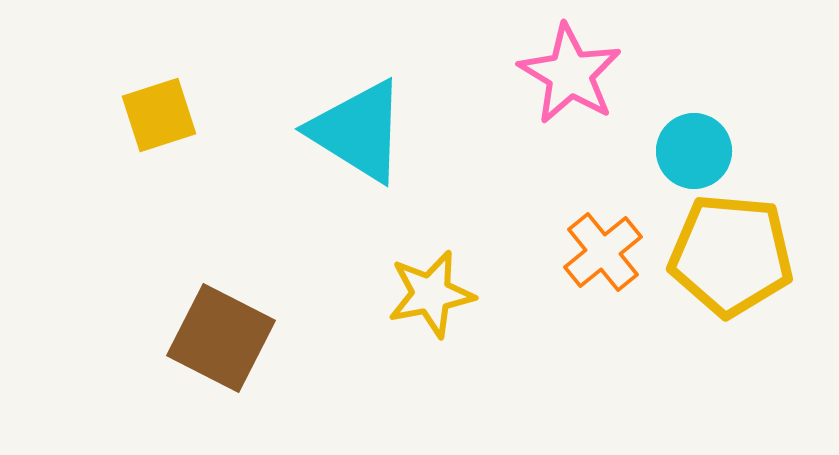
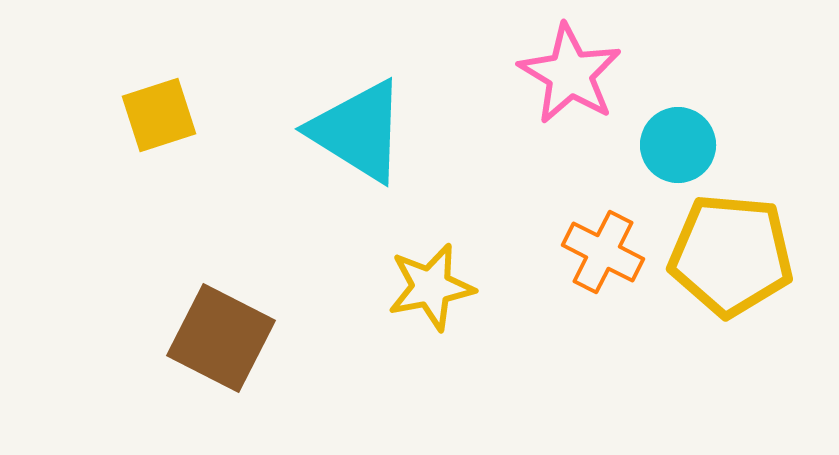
cyan circle: moved 16 px left, 6 px up
orange cross: rotated 24 degrees counterclockwise
yellow star: moved 7 px up
